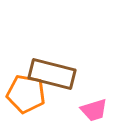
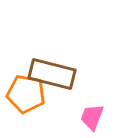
pink trapezoid: moved 2 px left, 7 px down; rotated 128 degrees clockwise
